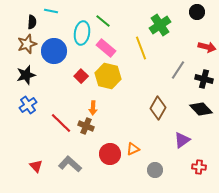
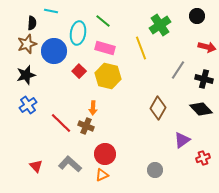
black circle: moved 4 px down
black semicircle: moved 1 px down
cyan ellipse: moved 4 px left
pink rectangle: moved 1 px left; rotated 24 degrees counterclockwise
red square: moved 2 px left, 5 px up
orange triangle: moved 31 px left, 26 px down
red circle: moved 5 px left
red cross: moved 4 px right, 9 px up; rotated 24 degrees counterclockwise
